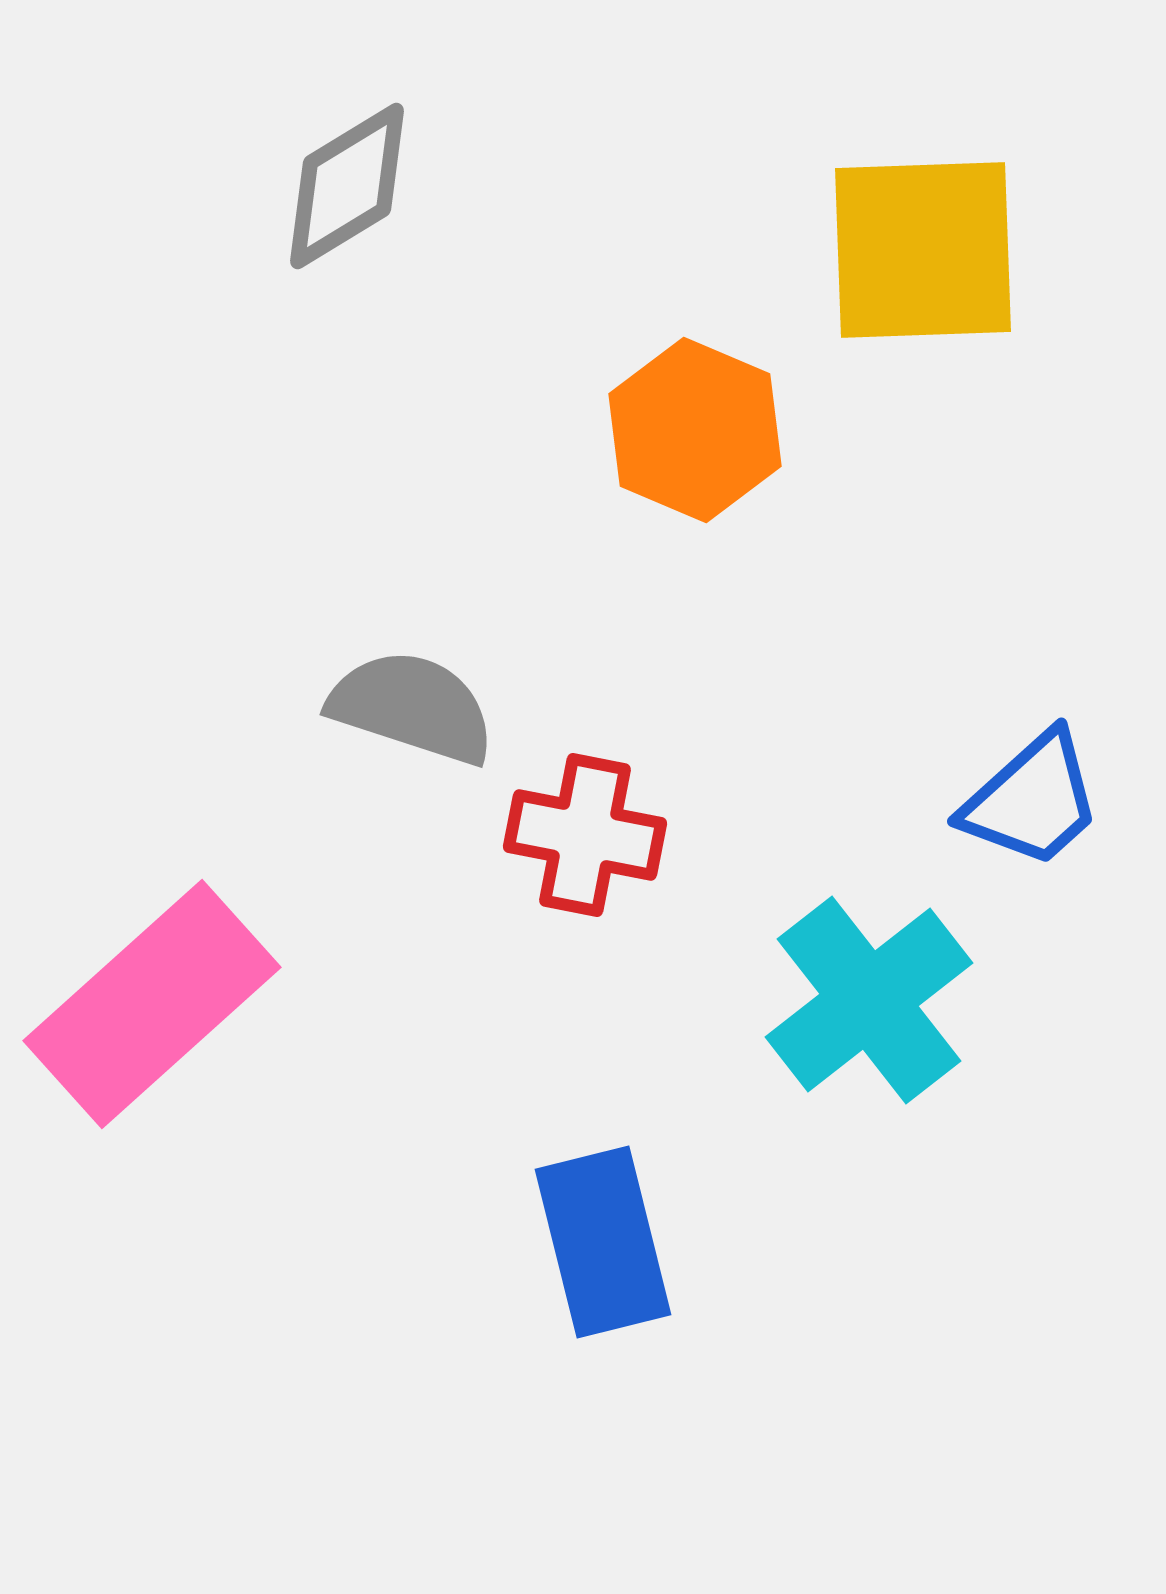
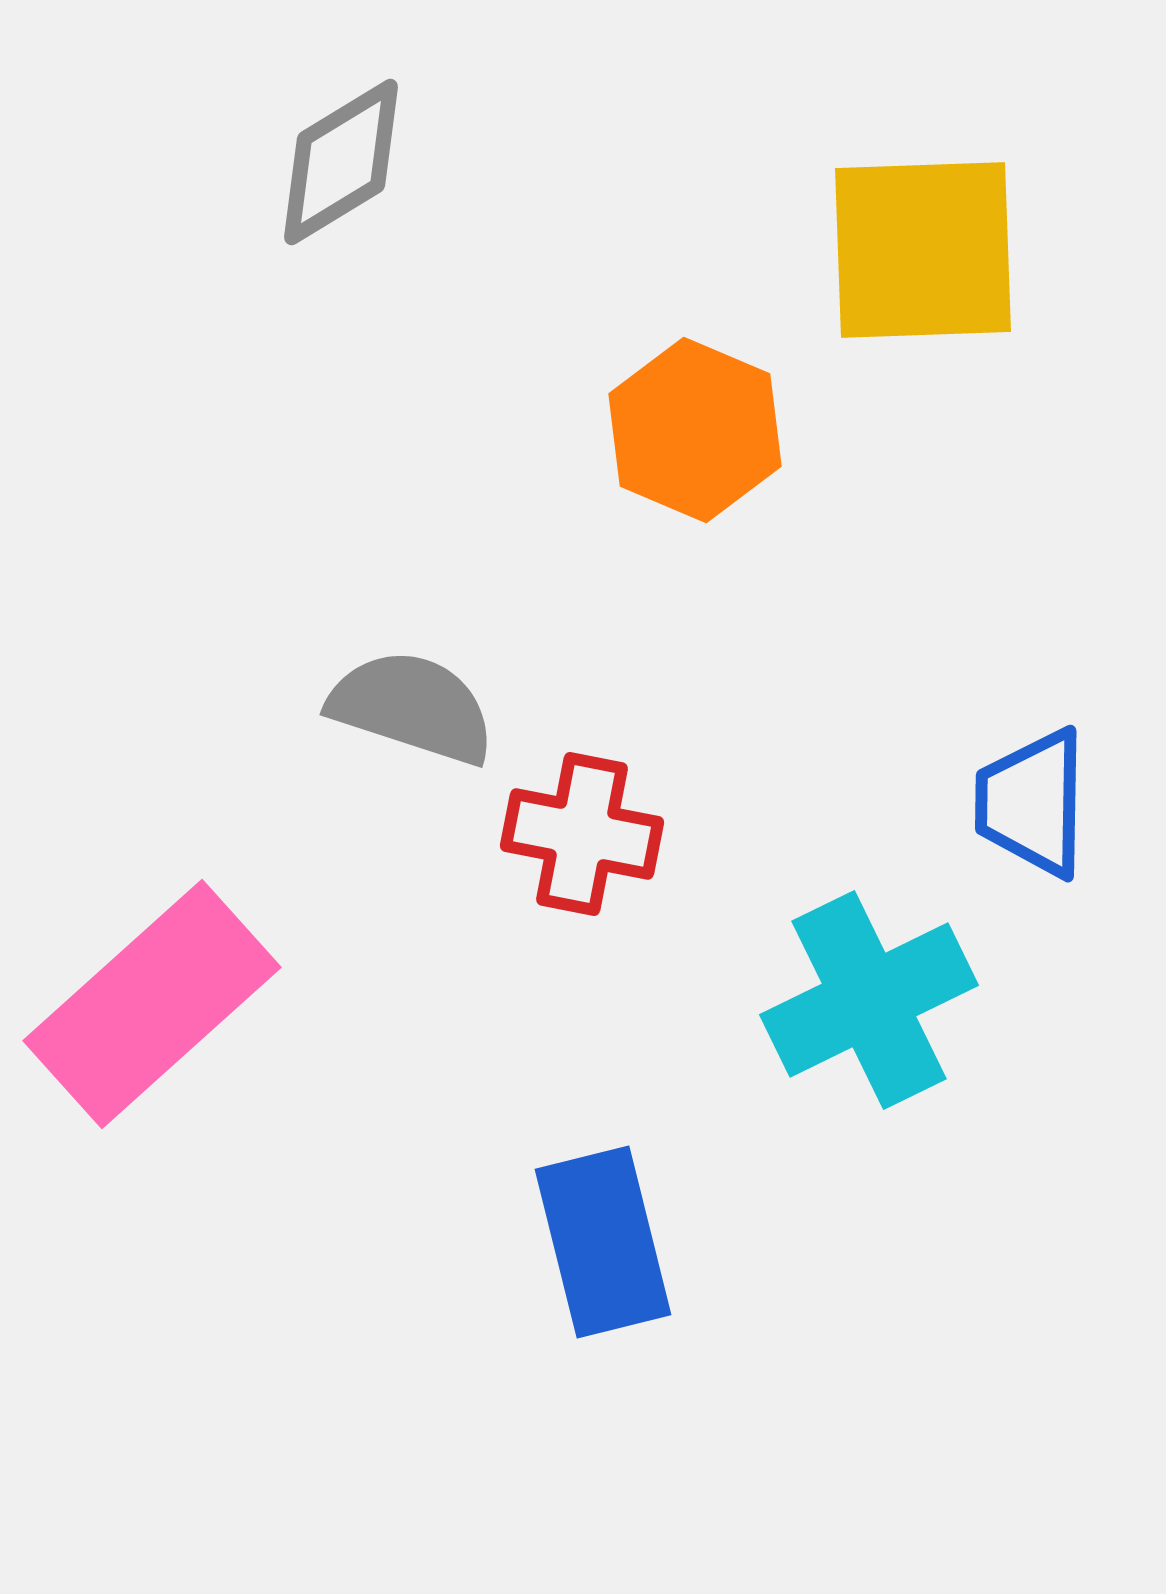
gray diamond: moved 6 px left, 24 px up
blue trapezoid: moved 3 px down; rotated 133 degrees clockwise
red cross: moved 3 px left, 1 px up
cyan cross: rotated 12 degrees clockwise
